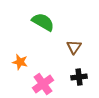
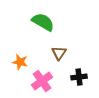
brown triangle: moved 15 px left, 6 px down
pink cross: moved 1 px left, 3 px up
